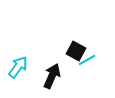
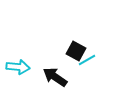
cyan arrow: rotated 60 degrees clockwise
black arrow: moved 3 px right, 1 px down; rotated 80 degrees counterclockwise
